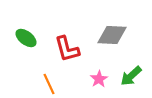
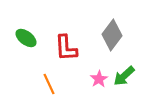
gray diamond: rotated 56 degrees counterclockwise
red L-shape: moved 1 px left, 1 px up; rotated 12 degrees clockwise
green arrow: moved 7 px left
